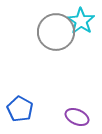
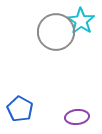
purple ellipse: rotated 30 degrees counterclockwise
